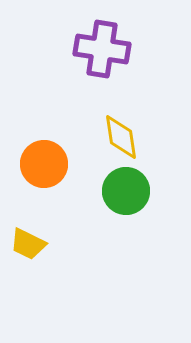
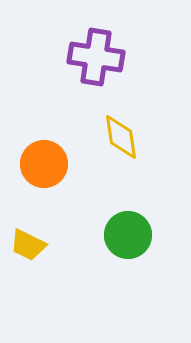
purple cross: moved 6 px left, 8 px down
green circle: moved 2 px right, 44 px down
yellow trapezoid: moved 1 px down
